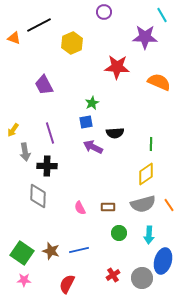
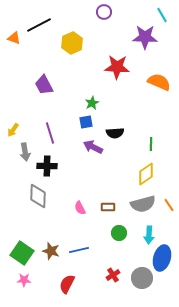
blue ellipse: moved 1 px left, 3 px up
